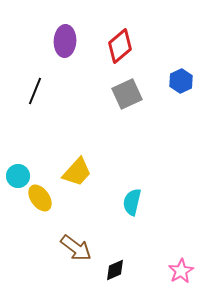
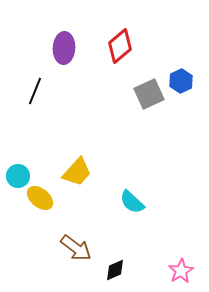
purple ellipse: moved 1 px left, 7 px down
gray square: moved 22 px right
yellow ellipse: rotated 16 degrees counterclockwise
cyan semicircle: rotated 60 degrees counterclockwise
